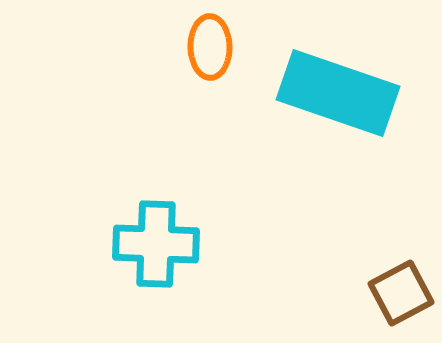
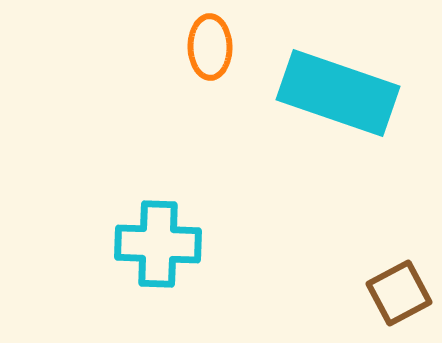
cyan cross: moved 2 px right
brown square: moved 2 px left
